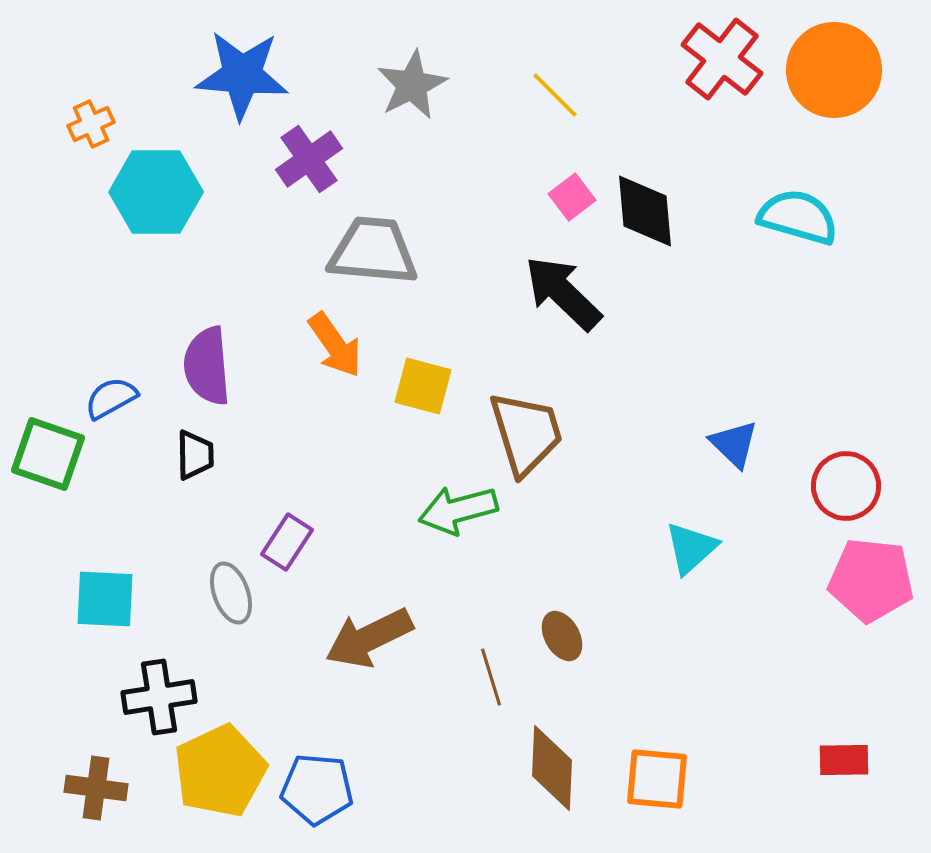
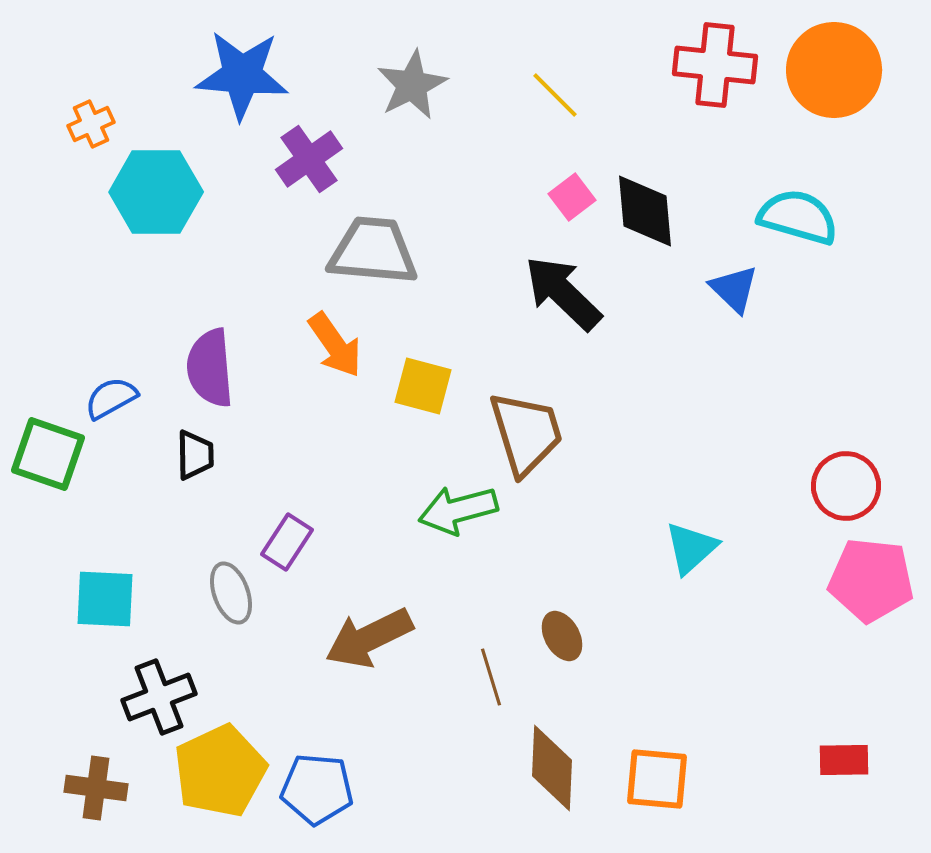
red cross: moved 7 px left, 6 px down; rotated 32 degrees counterclockwise
purple semicircle: moved 3 px right, 2 px down
blue triangle: moved 155 px up
black cross: rotated 12 degrees counterclockwise
